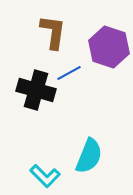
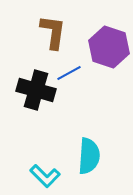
cyan semicircle: rotated 18 degrees counterclockwise
